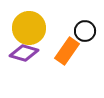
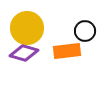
yellow circle: moved 2 px left
orange rectangle: rotated 48 degrees clockwise
